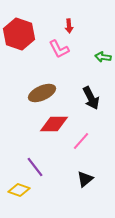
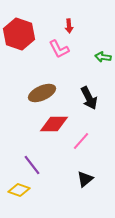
black arrow: moved 2 px left
purple line: moved 3 px left, 2 px up
